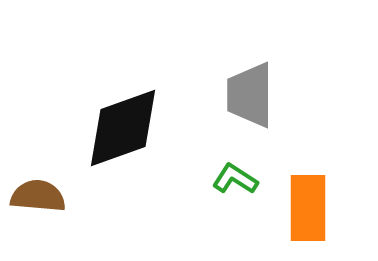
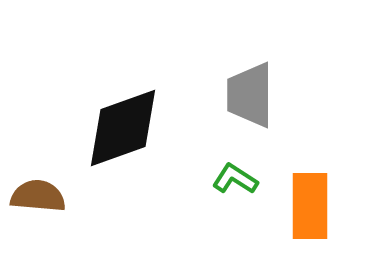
orange rectangle: moved 2 px right, 2 px up
